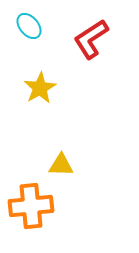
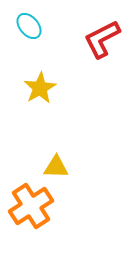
red L-shape: moved 11 px right; rotated 6 degrees clockwise
yellow triangle: moved 5 px left, 2 px down
orange cross: rotated 27 degrees counterclockwise
